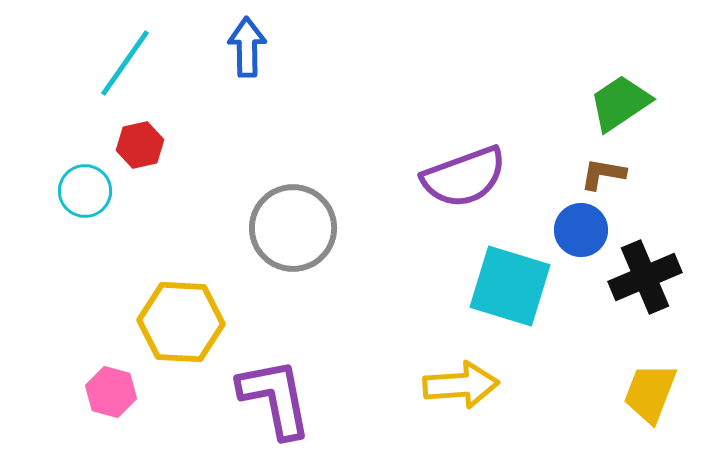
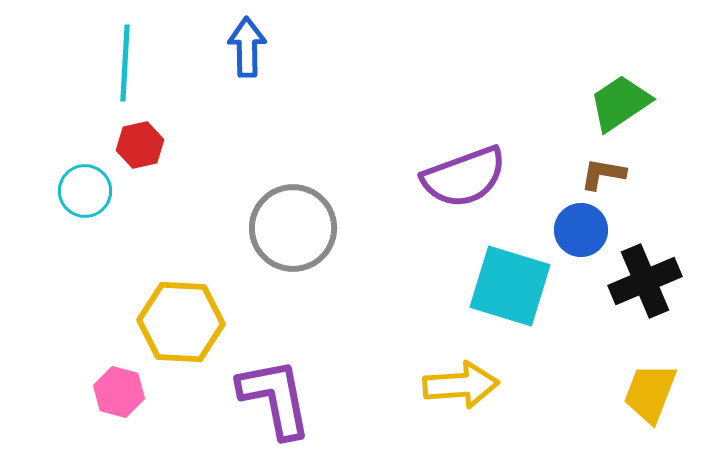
cyan line: rotated 32 degrees counterclockwise
black cross: moved 4 px down
pink hexagon: moved 8 px right
